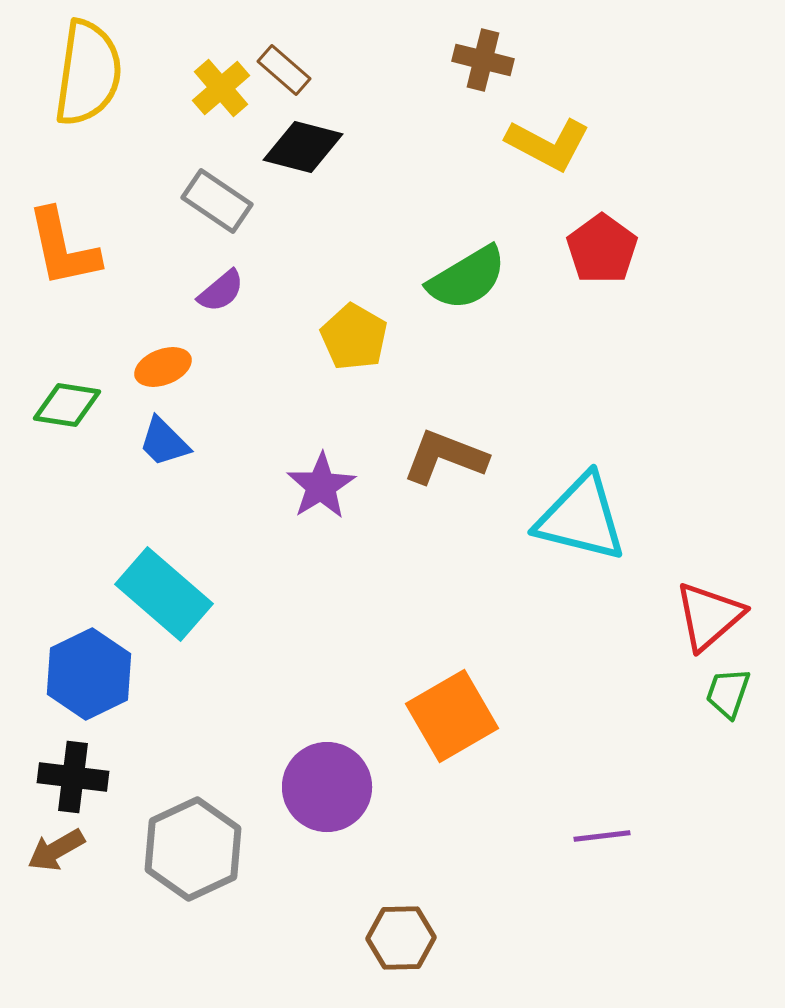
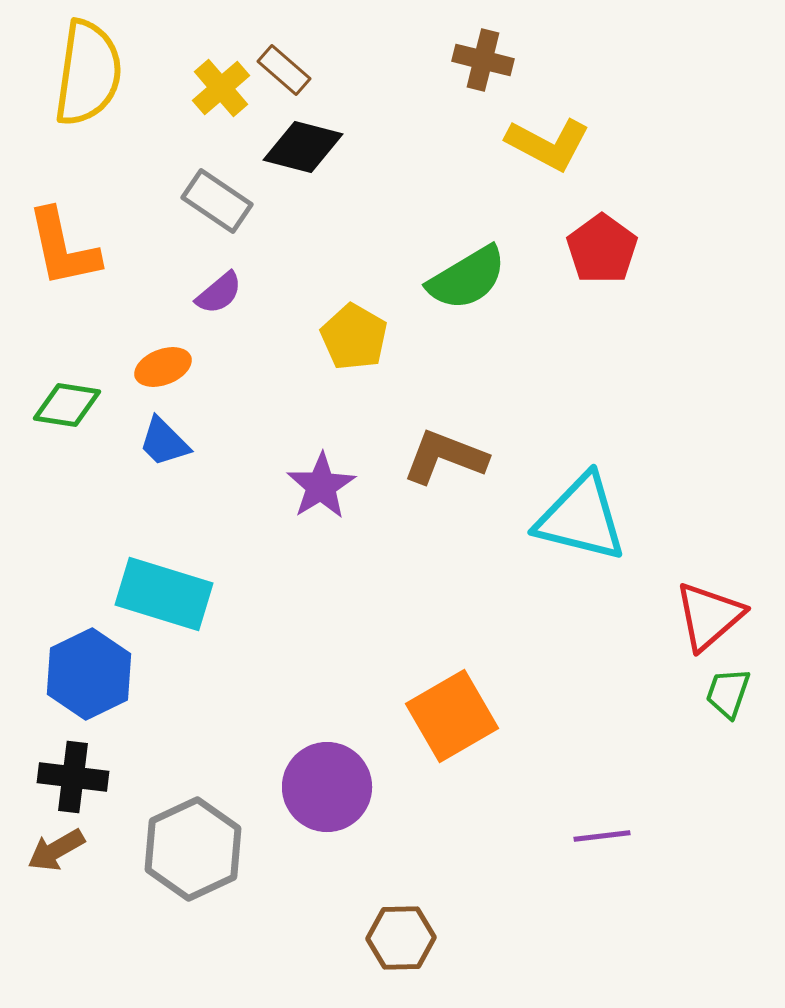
purple semicircle: moved 2 px left, 2 px down
cyan rectangle: rotated 24 degrees counterclockwise
